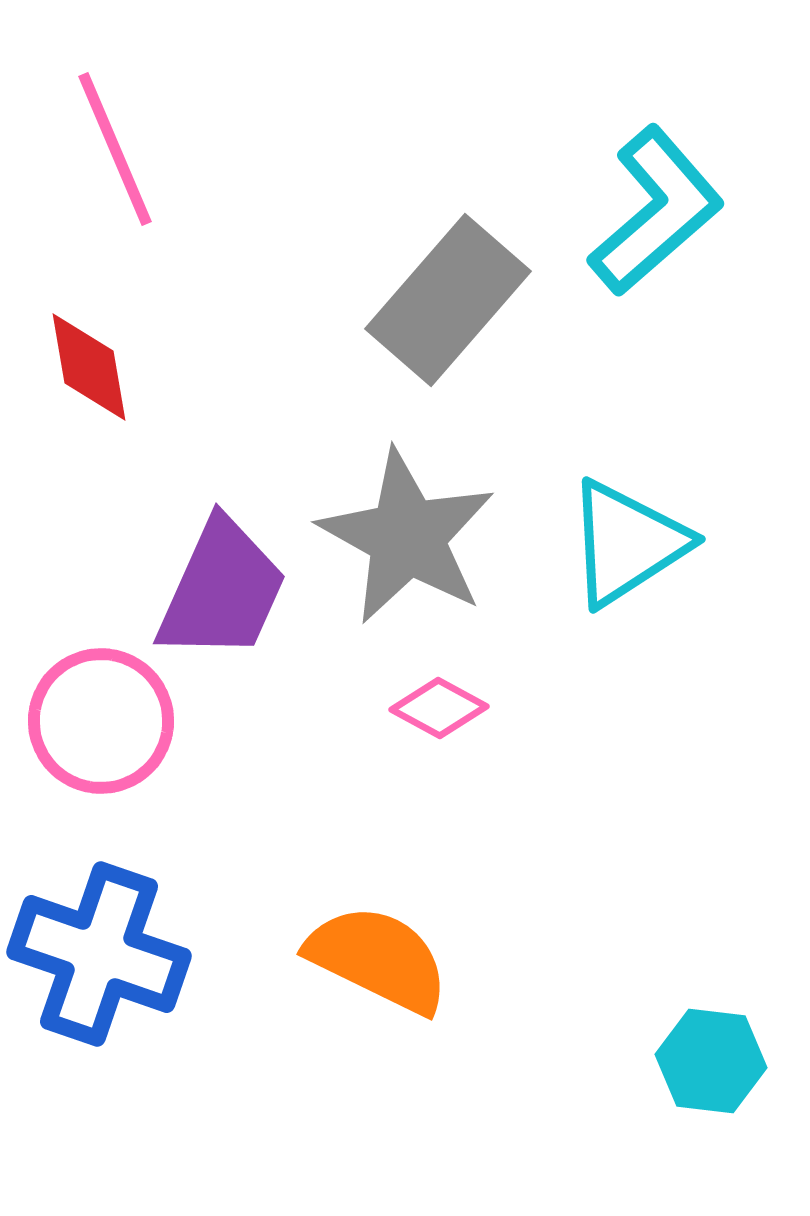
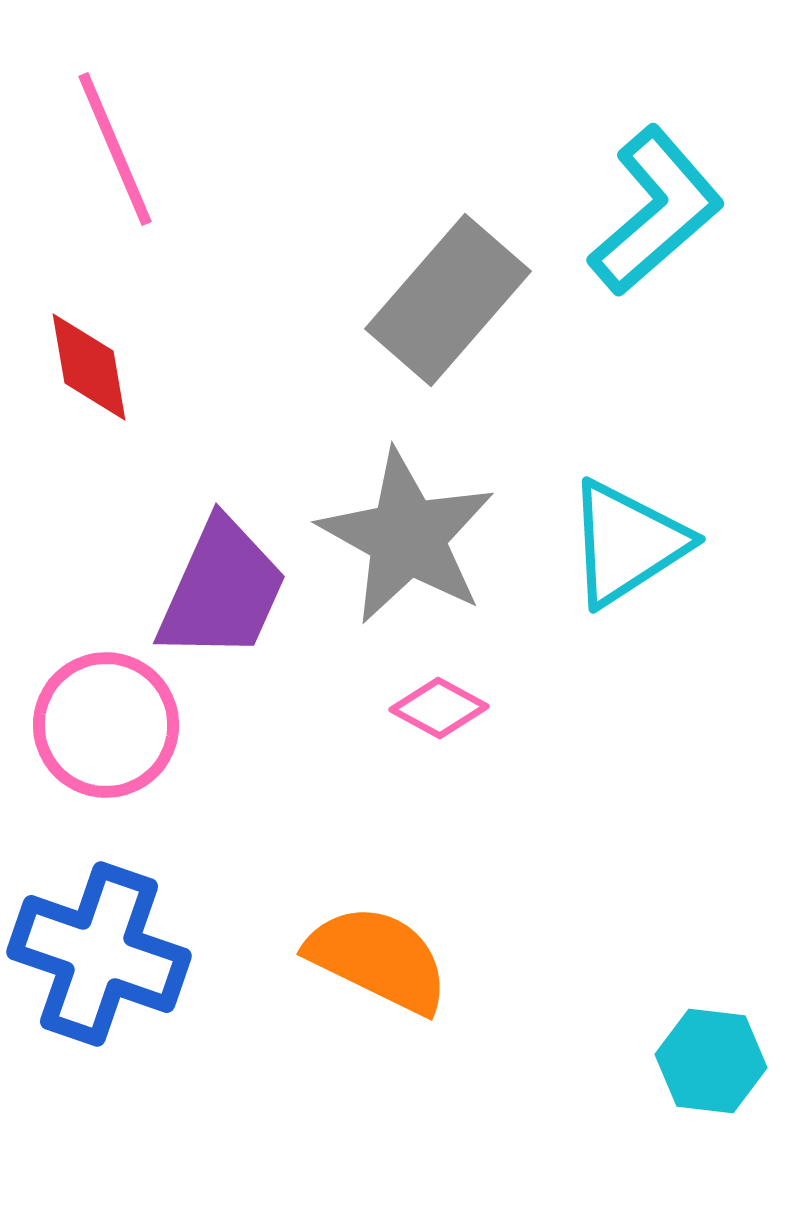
pink circle: moved 5 px right, 4 px down
